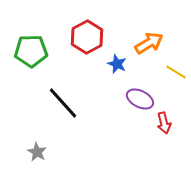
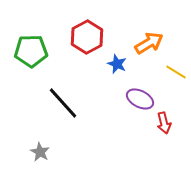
gray star: moved 3 px right
